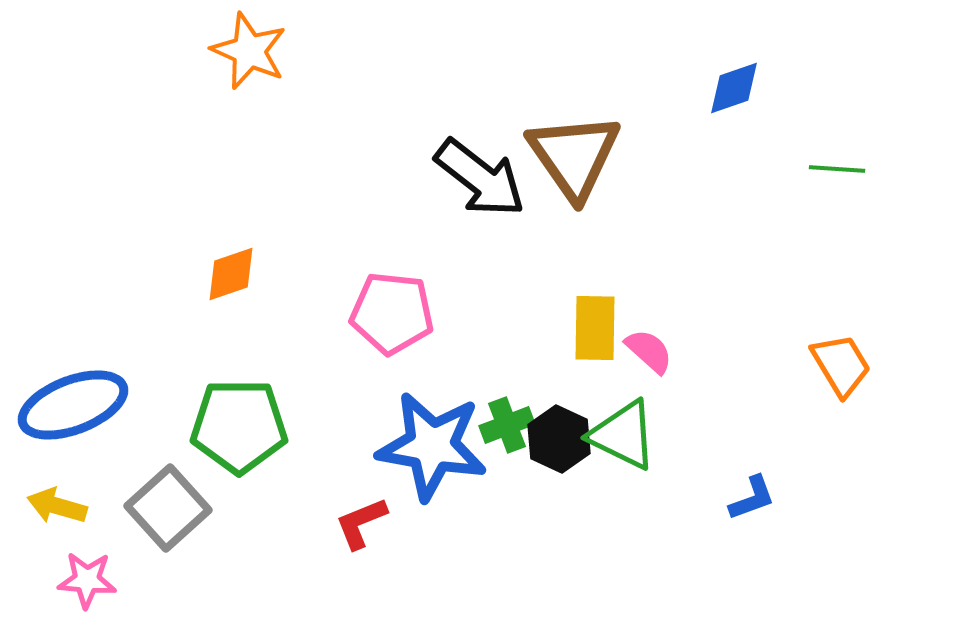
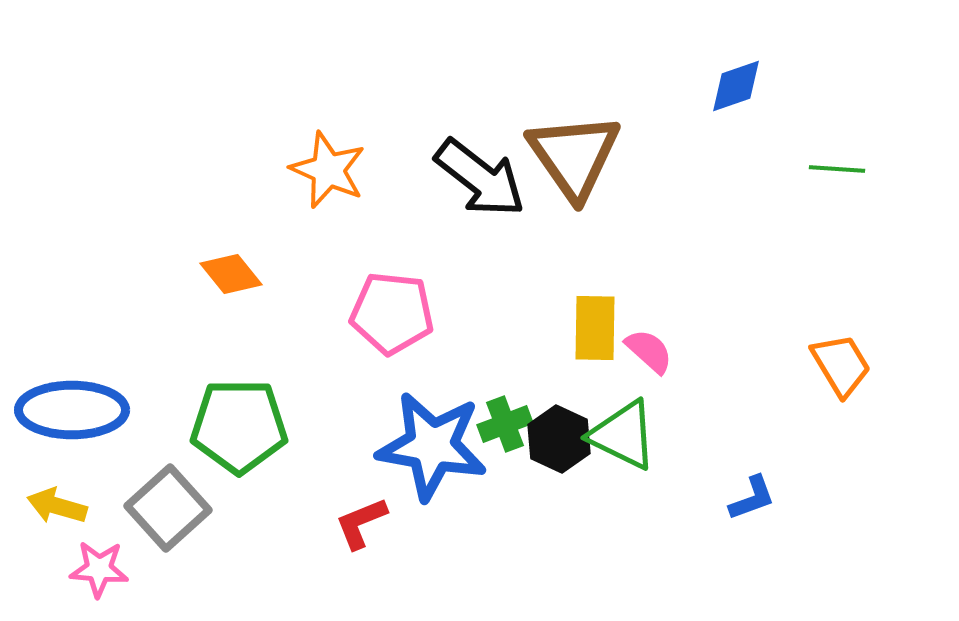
orange star: moved 79 px right, 119 px down
blue diamond: moved 2 px right, 2 px up
orange diamond: rotated 70 degrees clockwise
blue ellipse: moved 1 px left, 5 px down; rotated 21 degrees clockwise
green cross: moved 2 px left, 1 px up
pink star: moved 12 px right, 11 px up
